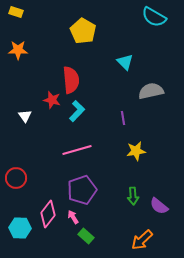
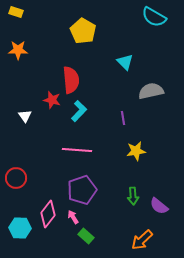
cyan L-shape: moved 2 px right
pink line: rotated 20 degrees clockwise
